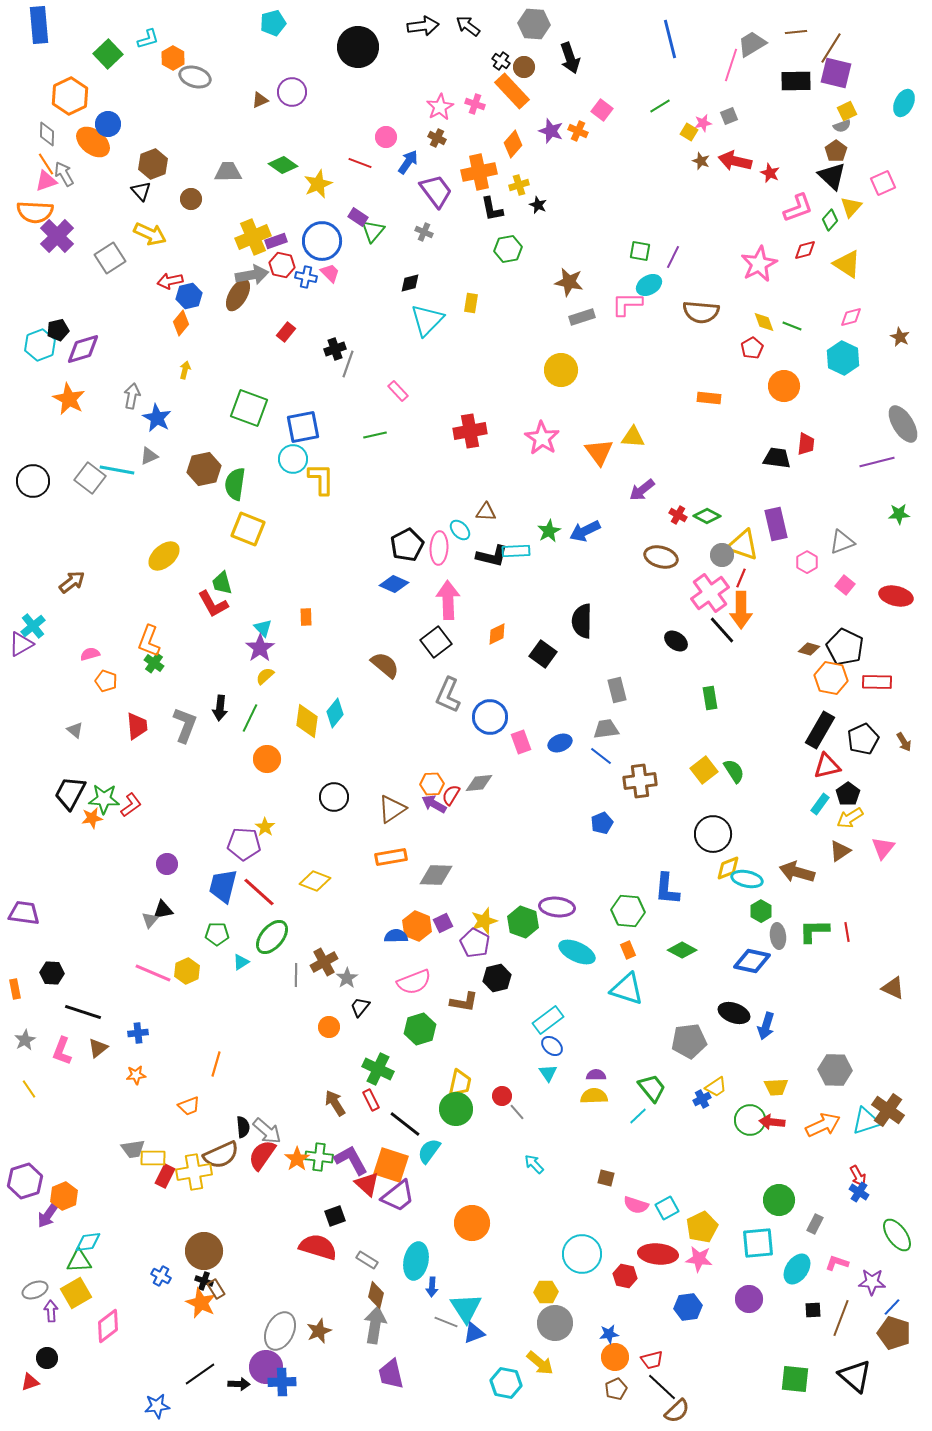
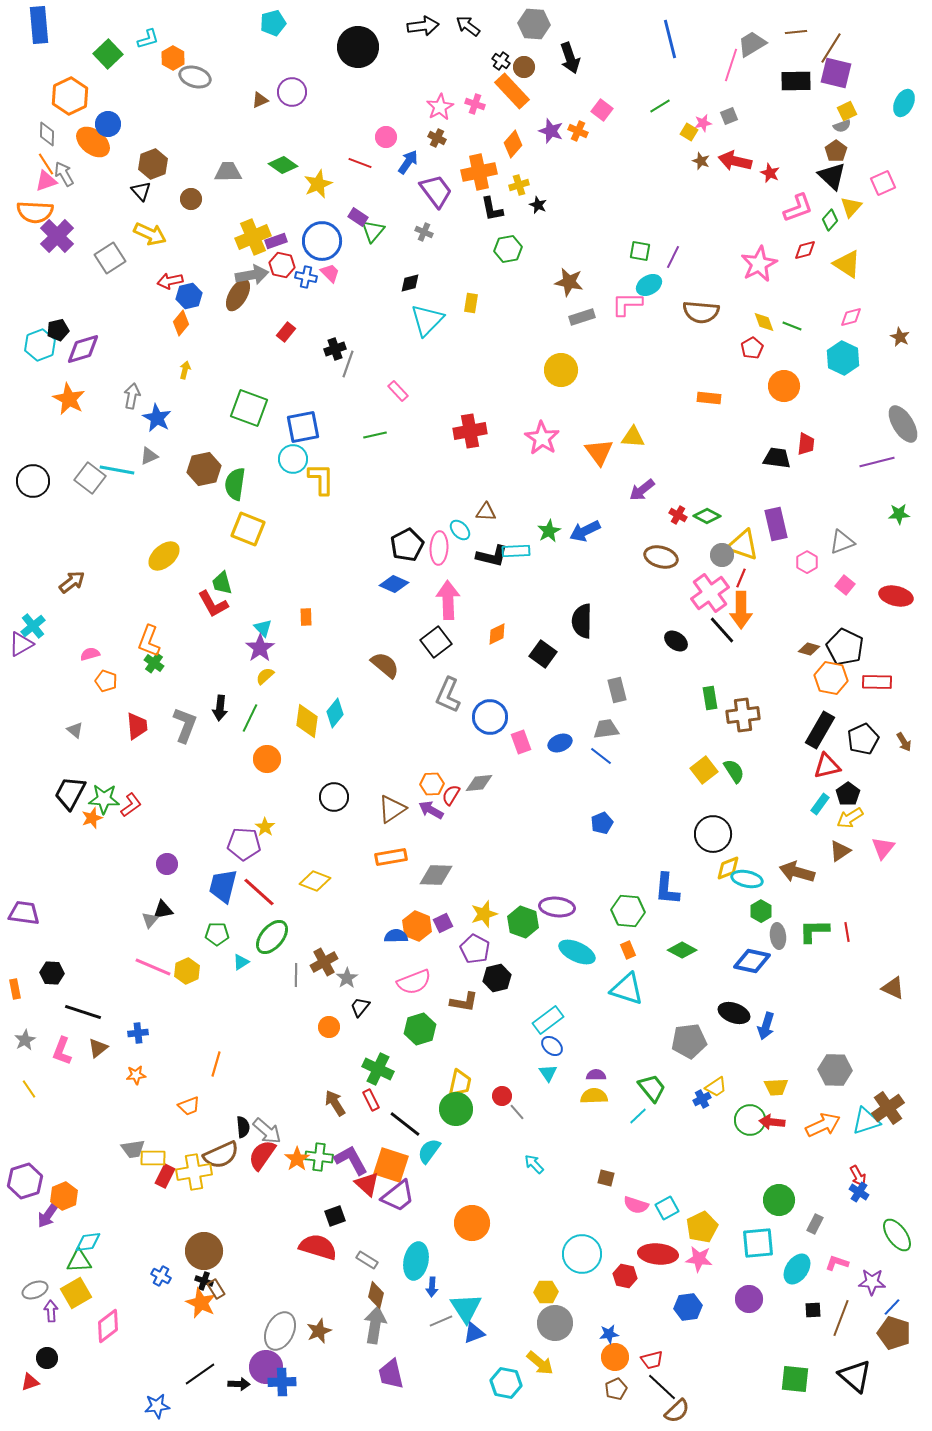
brown cross at (640, 781): moved 103 px right, 66 px up
purple arrow at (434, 804): moved 3 px left, 6 px down
orange star at (92, 818): rotated 10 degrees counterclockwise
yellow star at (484, 921): moved 7 px up
purple pentagon at (475, 943): moved 6 px down
pink line at (153, 973): moved 6 px up
brown cross at (888, 1110): moved 2 px up; rotated 20 degrees clockwise
gray line at (446, 1322): moved 5 px left, 1 px up; rotated 45 degrees counterclockwise
